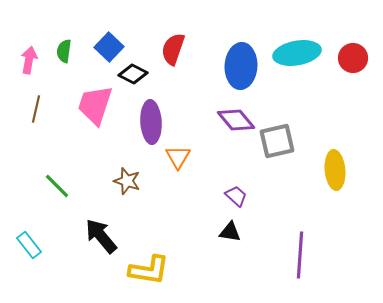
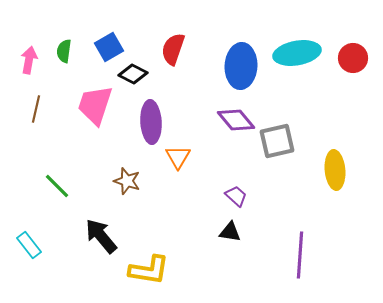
blue square: rotated 16 degrees clockwise
